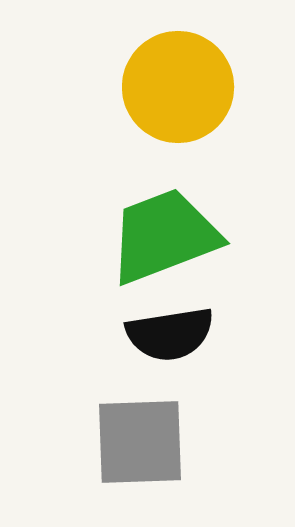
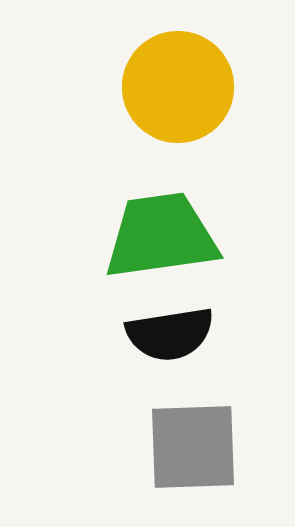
green trapezoid: moved 3 px left; rotated 13 degrees clockwise
gray square: moved 53 px right, 5 px down
